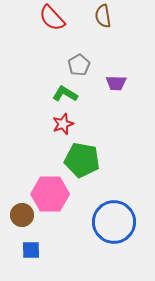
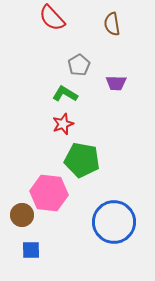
brown semicircle: moved 9 px right, 8 px down
pink hexagon: moved 1 px left, 1 px up; rotated 6 degrees clockwise
